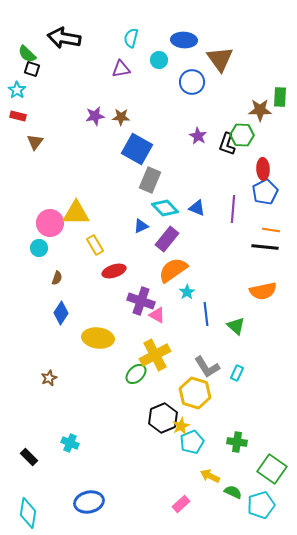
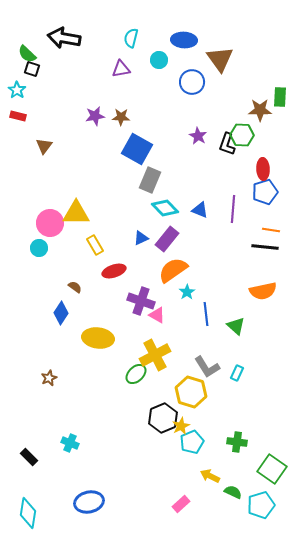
brown triangle at (35, 142): moved 9 px right, 4 px down
blue pentagon at (265, 192): rotated 10 degrees clockwise
blue triangle at (197, 208): moved 3 px right, 2 px down
blue triangle at (141, 226): moved 12 px down
brown semicircle at (57, 278): moved 18 px right, 9 px down; rotated 72 degrees counterclockwise
yellow hexagon at (195, 393): moved 4 px left, 1 px up
